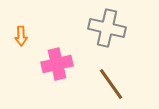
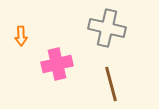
brown line: rotated 20 degrees clockwise
